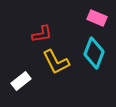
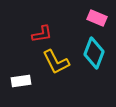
white rectangle: rotated 30 degrees clockwise
